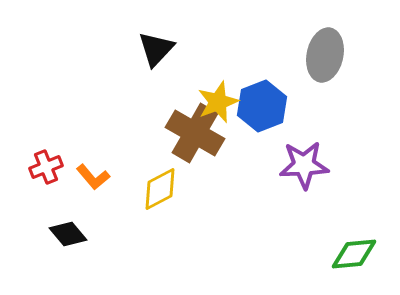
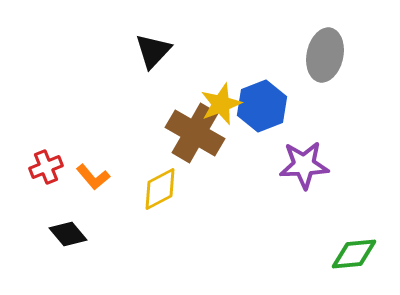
black triangle: moved 3 px left, 2 px down
yellow star: moved 3 px right, 2 px down
